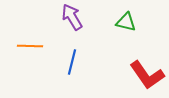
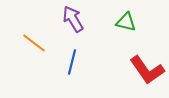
purple arrow: moved 1 px right, 2 px down
orange line: moved 4 px right, 3 px up; rotated 35 degrees clockwise
red L-shape: moved 5 px up
